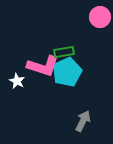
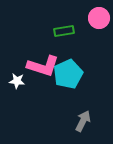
pink circle: moved 1 px left, 1 px down
green rectangle: moved 21 px up
cyan pentagon: moved 1 px right, 2 px down
white star: rotated 21 degrees counterclockwise
